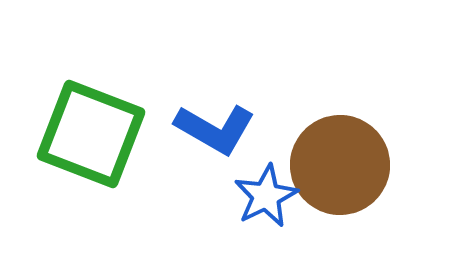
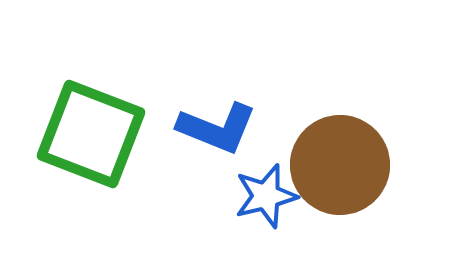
blue L-shape: moved 2 px right, 1 px up; rotated 8 degrees counterclockwise
blue star: rotated 12 degrees clockwise
